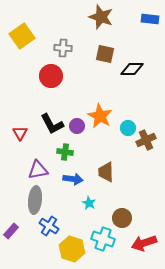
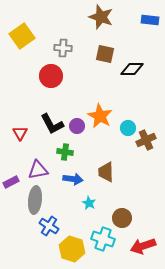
blue rectangle: moved 1 px down
purple rectangle: moved 49 px up; rotated 21 degrees clockwise
red arrow: moved 1 px left, 3 px down
